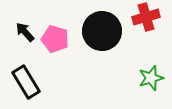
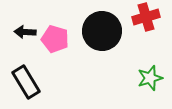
black arrow: rotated 45 degrees counterclockwise
green star: moved 1 px left
